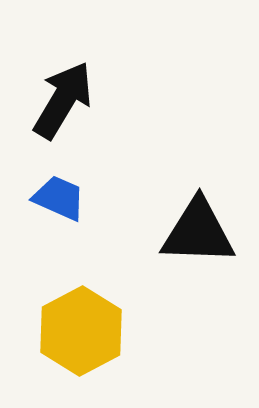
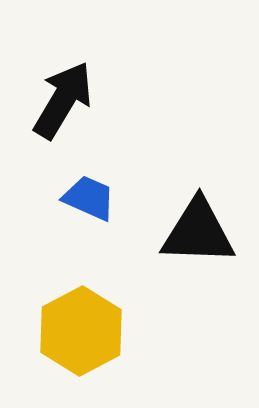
blue trapezoid: moved 30 px right
